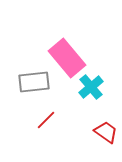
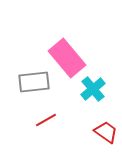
cyan cross: moved 2 px right, 2 px down
red line: rotated 15 degrees clockwise
